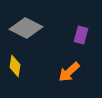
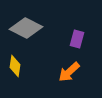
purple rectangle: moved 4 px left, 4 px down
